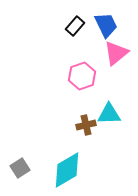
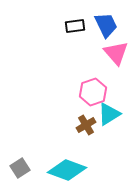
black rectangle: rotated 42 degrees clockwise
pink triangle: rotated 32 degrees counterclockwise
pink hexagon: moved 11 px right, 16 px down
cyan triangle: rotated 30 degrees counterclockwise
brown cross: rotated 18 degrees counterclockwise
cyan diamond: rotated 51 degrees clockwise
